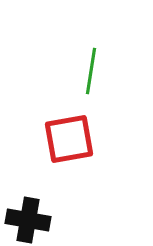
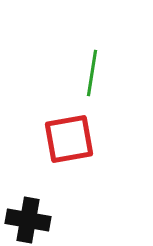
green line: moved 1 px right, 2 px down
